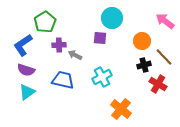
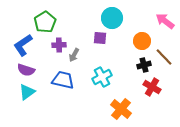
gray arrow: moved 1 px left; rotated 88 degrees counterclockwise
red cross: moved 6 px left, 3 px down
